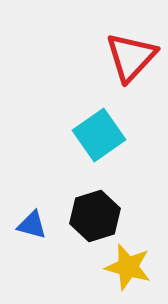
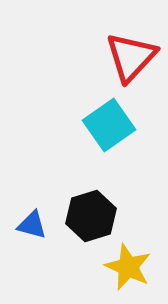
cyan square: moved 10 px right, 10 px up
black hexagon: moved 4 px left
yellow star: rotated 9 degrees clockwise
